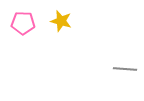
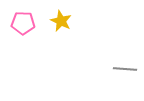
yellow star: rotated 10 degrees clockwise
